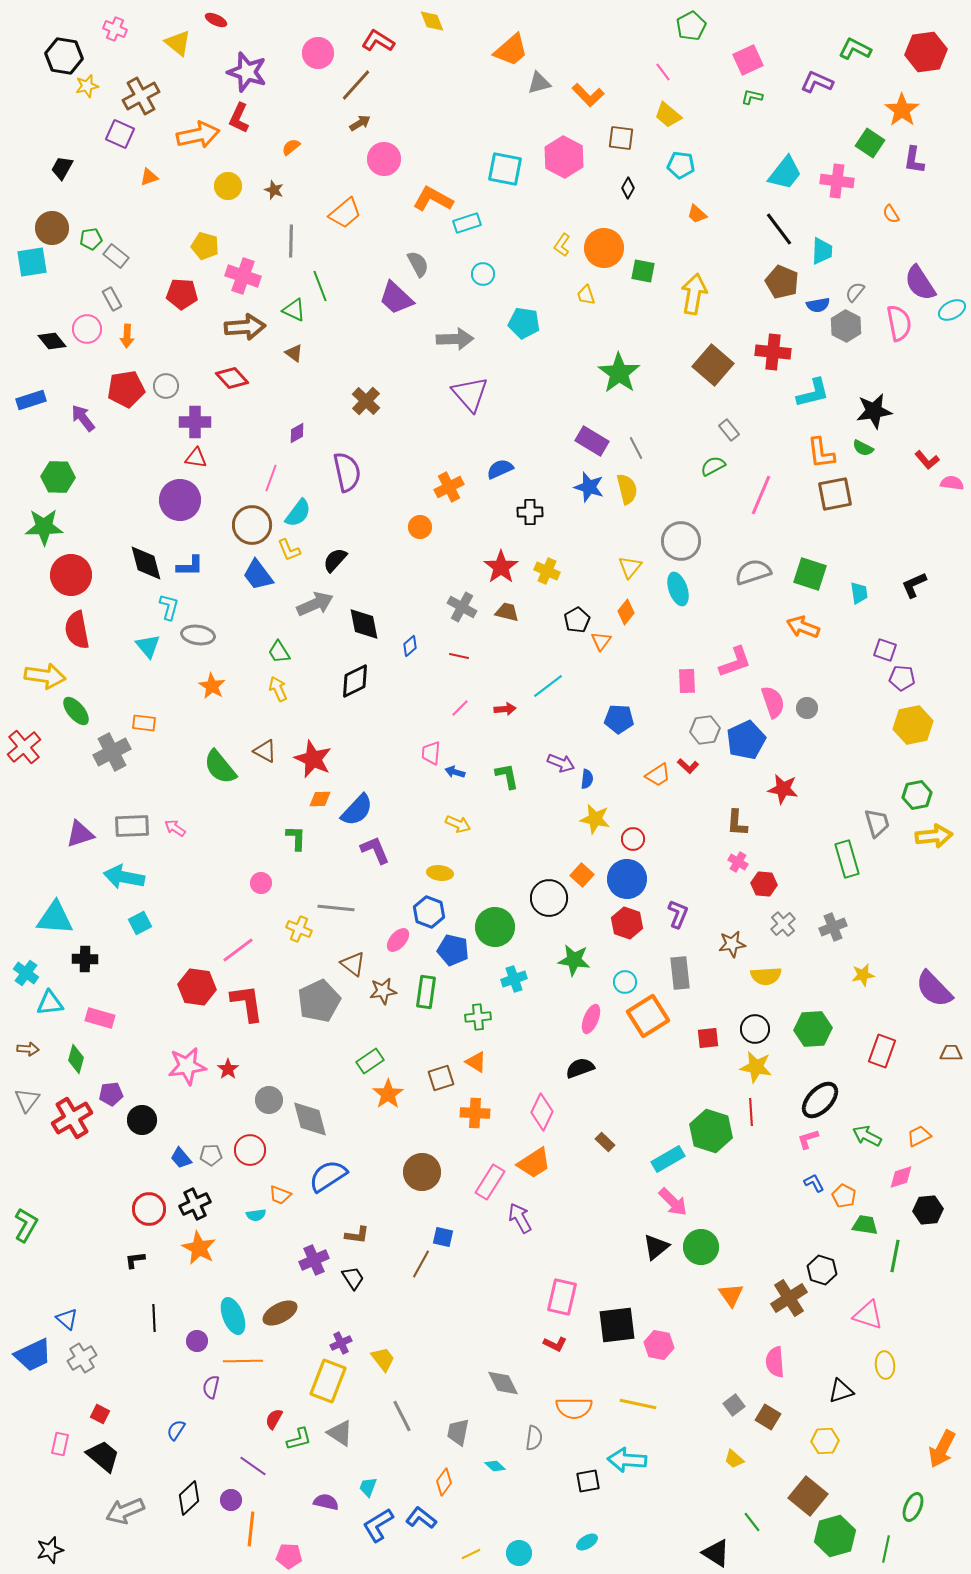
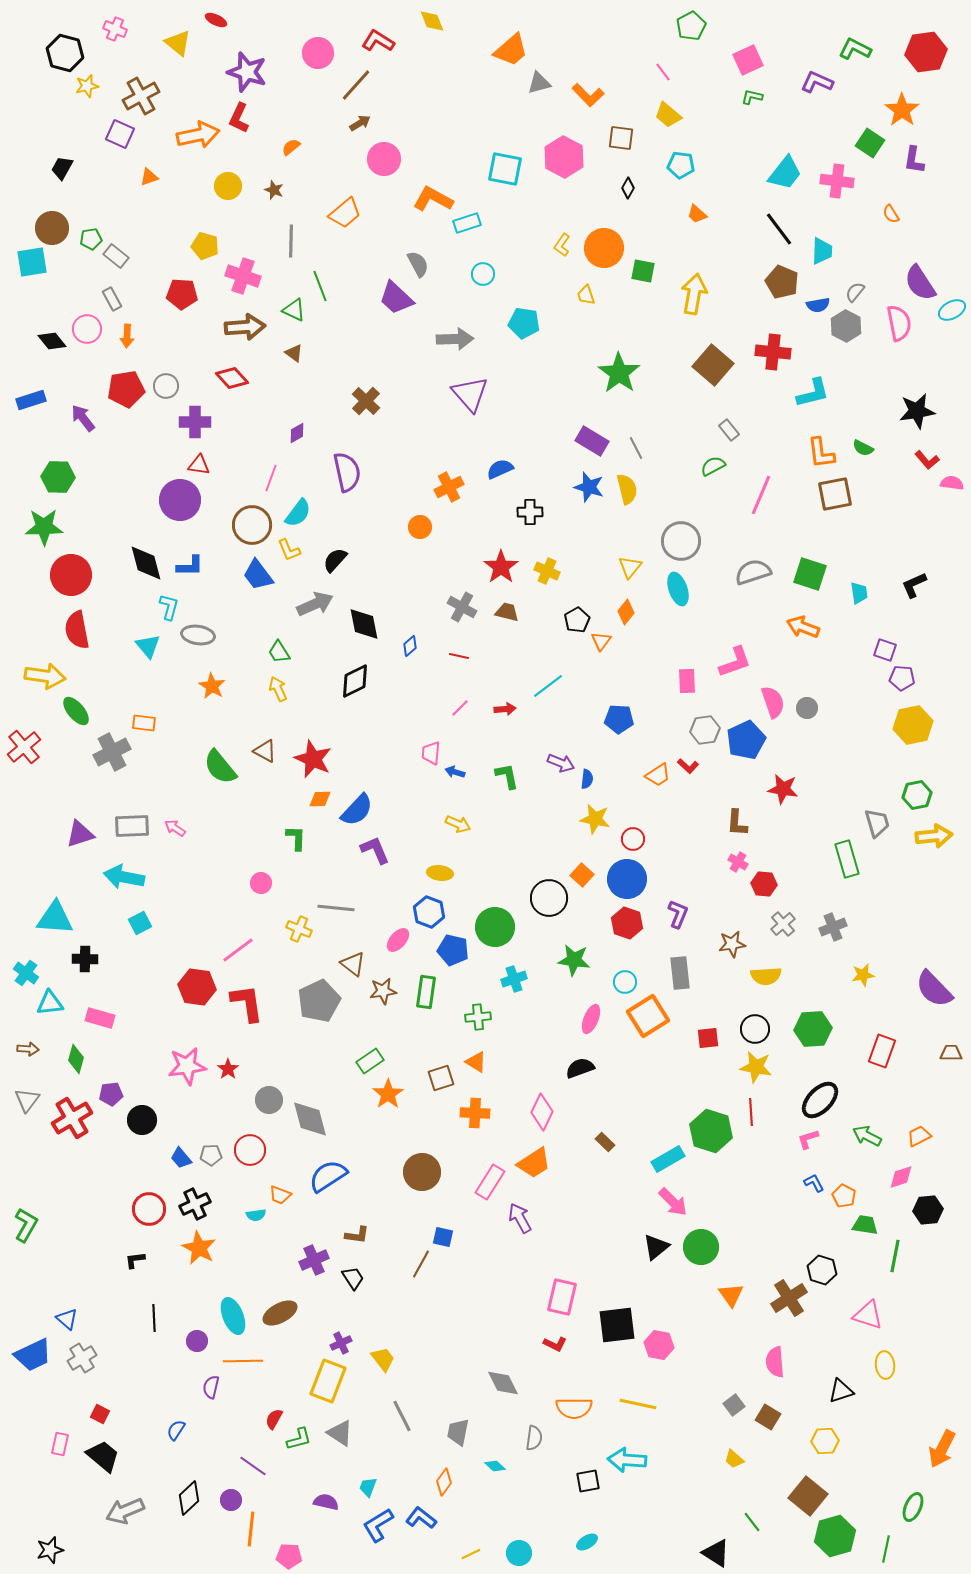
black hexagon at (64, 56): moved 1 px right, 3 px up; rotated 6 degrees clockwise
black star at (874, 411): moved 43 px right
red triangle at (196, 458): moved 3 px right, 7 px down
